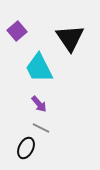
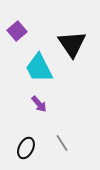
black triangle: moved 2 px right, 6 px down
gray line: moved 21 px right, 15 px down; rotated 30 degrees clockwise
